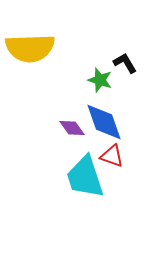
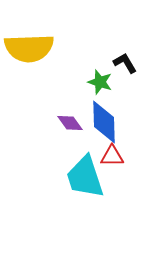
yellow semicircle: moved 1 px left
green star: moved 2 px down
blue diamond: rotated 18 degrees clockwise
purple diamond: moved 2 px left, 5 px up
red triangle: rotated 20 degrees counterclockwise
